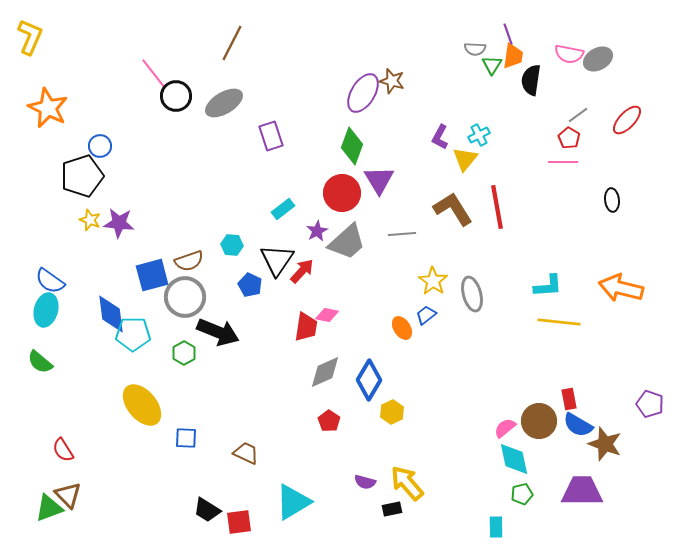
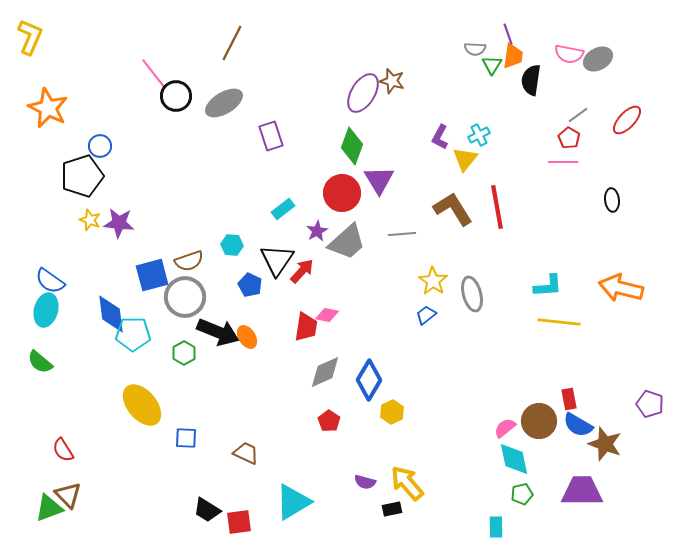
orange ellipse at (402, 328): moved 155 px left, 9 px down
